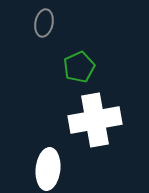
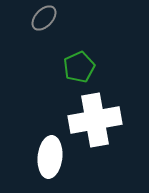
gray ellipse: moved 5 px up; rotated 32 degrees clockwise
white ellipse: moved 2 px right, 12 px up
